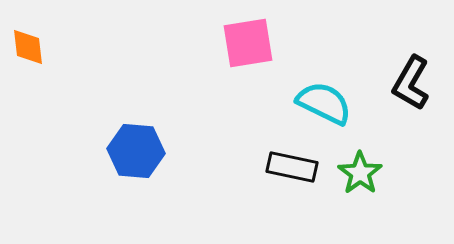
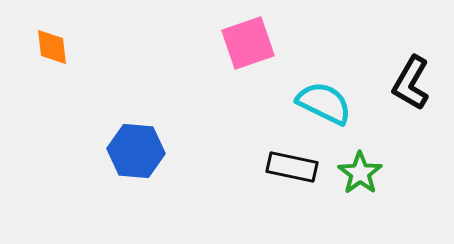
pink square: rotated 10 degrees counterclockwise
orange diamond: moved 24 px right
